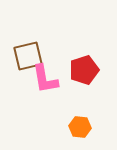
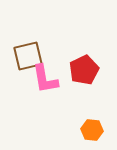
red pentagon: rotated 8 degrees counterclockwise
orange hexagon: moved 12 px right, 3 px down
